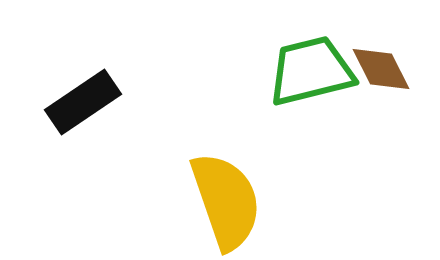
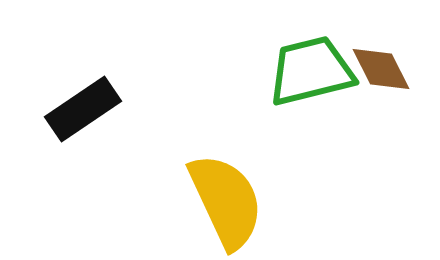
black rectangle: moved 7 px down
yellow semicircle: rotated 6 degrees counterclockwise
